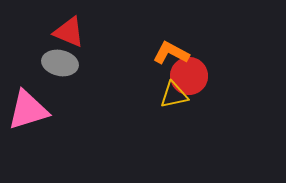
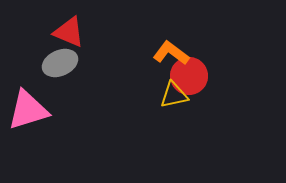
orange L-shape: rotated 9 degrees clockwise
gray ellipse: rotated 36 degrees counterclockwise
